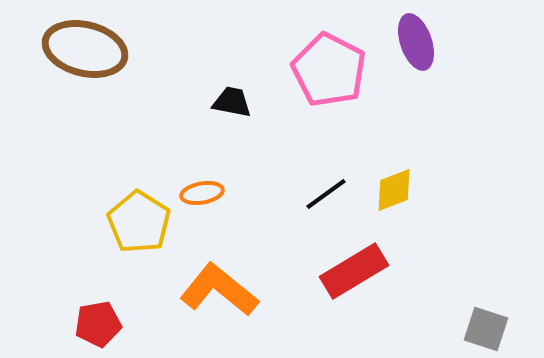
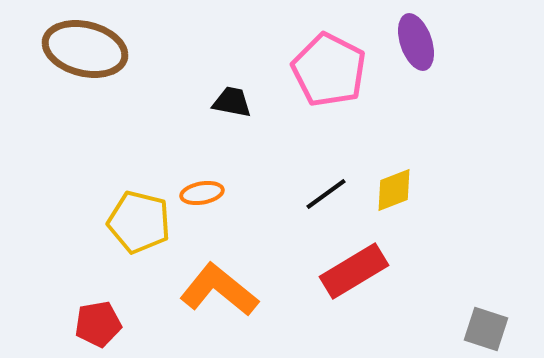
yellow pentagon: rotated 18 degrees counterclockwise
